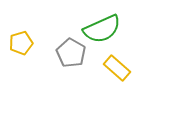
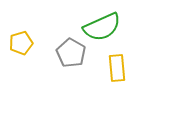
green semicircle: moved 2 px up
yellow rectangle: rotated 44 degrees clockwise
